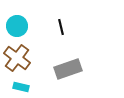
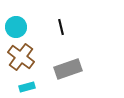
cyan circle: moved 1 px left, 1 px down
brown cross: moved 4 px right, 1 px up
cyan rectangle: moved 6 px right; rotated 28 degrees counterclockwise
